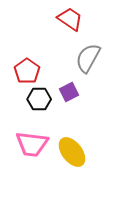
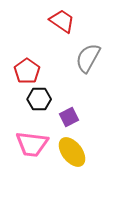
red trapezoid: moved 8 px left, 2 px down
purple square: moved 25 px down
